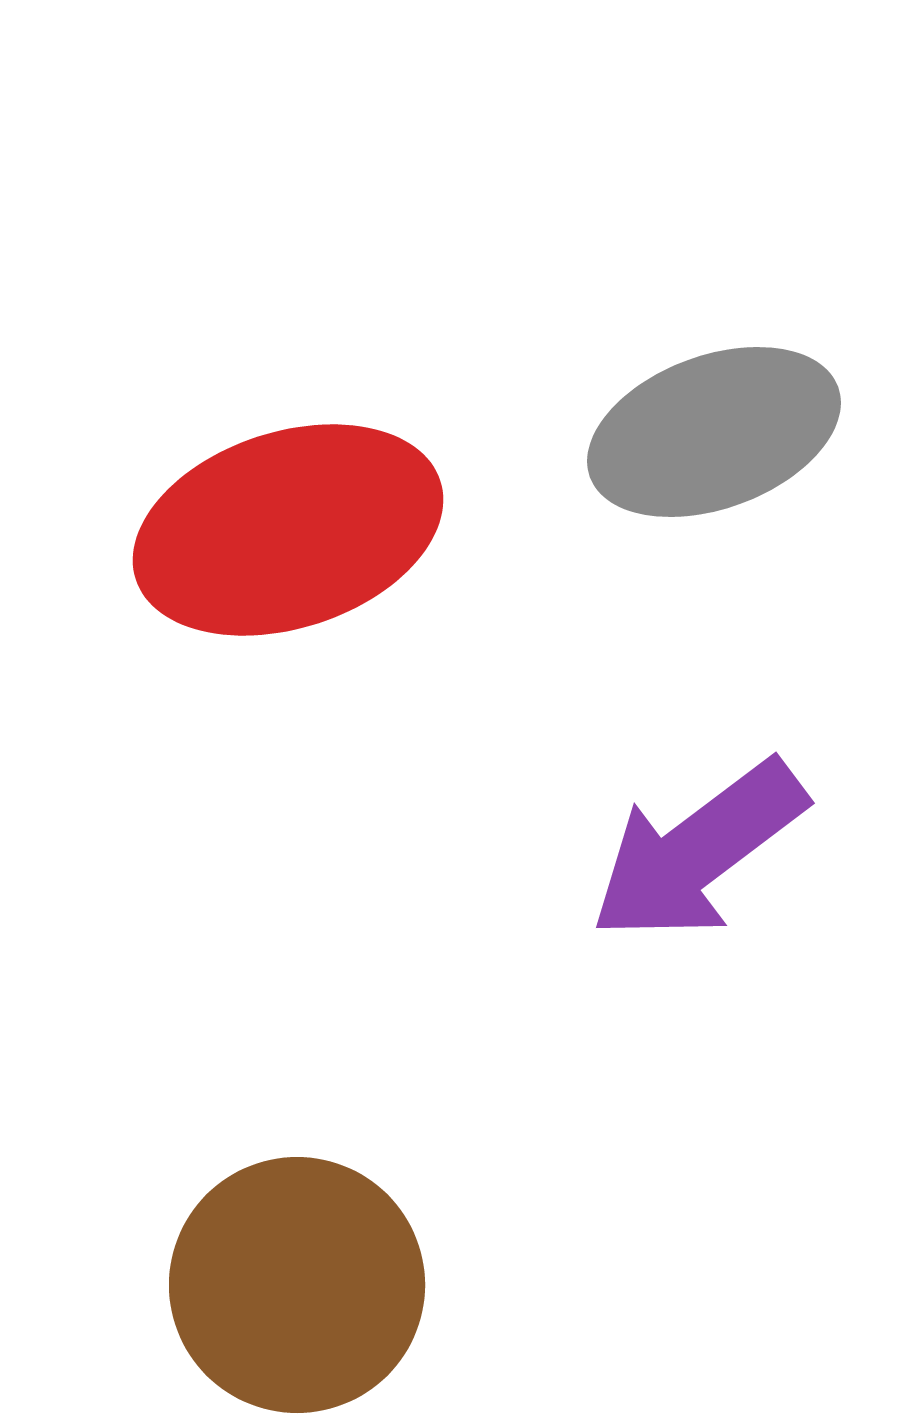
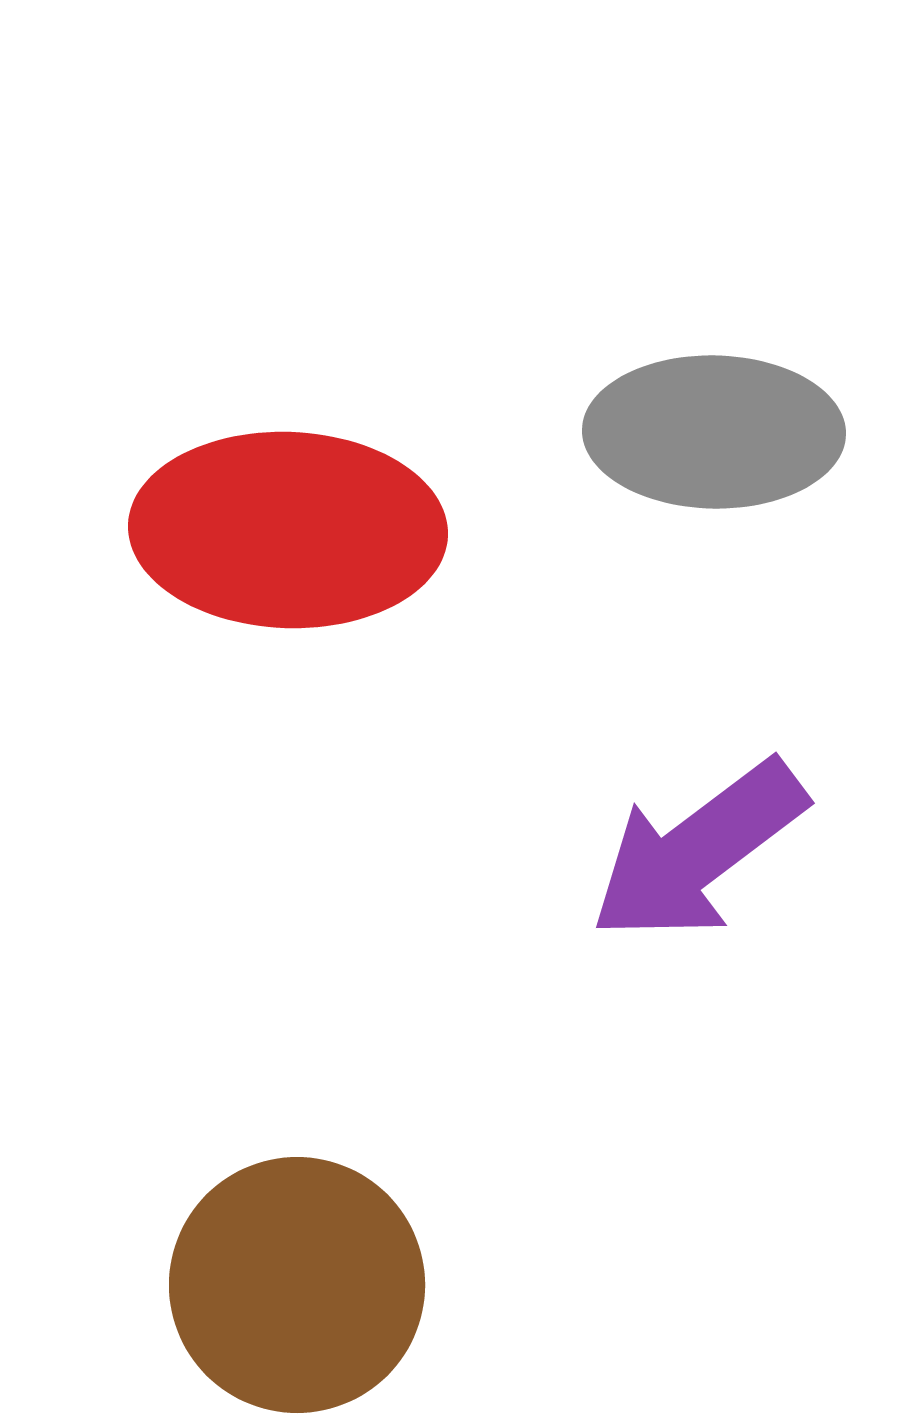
gray ellipse: rotated 21 degrees clockwise
red ellipse: rotated 20 degrees clockwise
